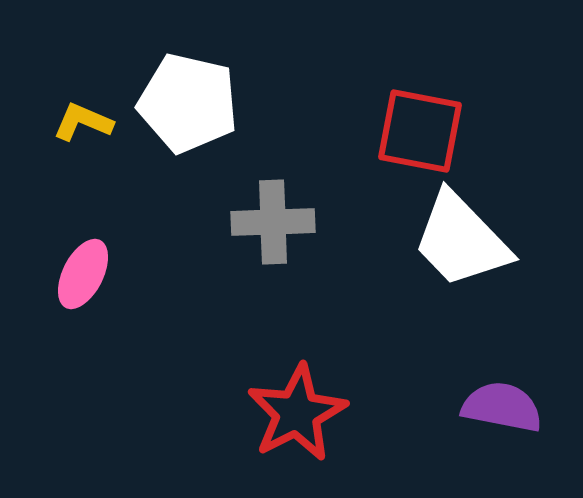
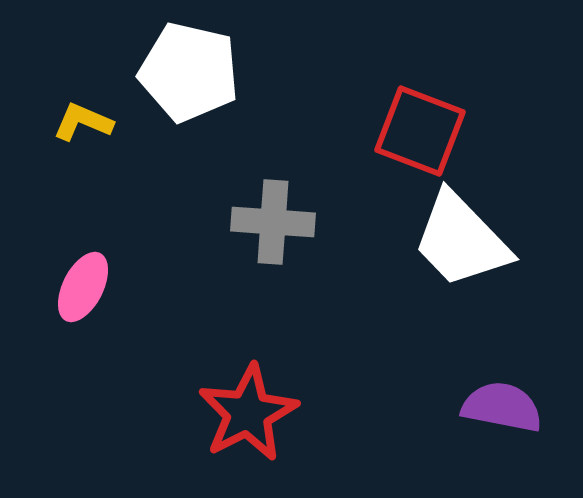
white pentagon: moved 1 px right, 31 px up
red square: rotated 10 degrees clockwise
gray cross: rotated 6 degrees clockwise
pink ellipse: moved 13 px down
red star: moved 49 px left
